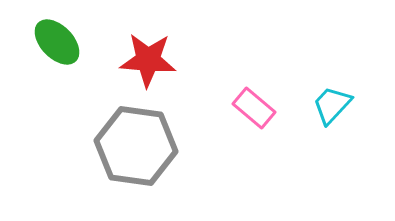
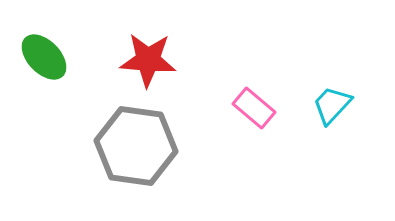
green ellipse: moved 13 px left, 15 px down
